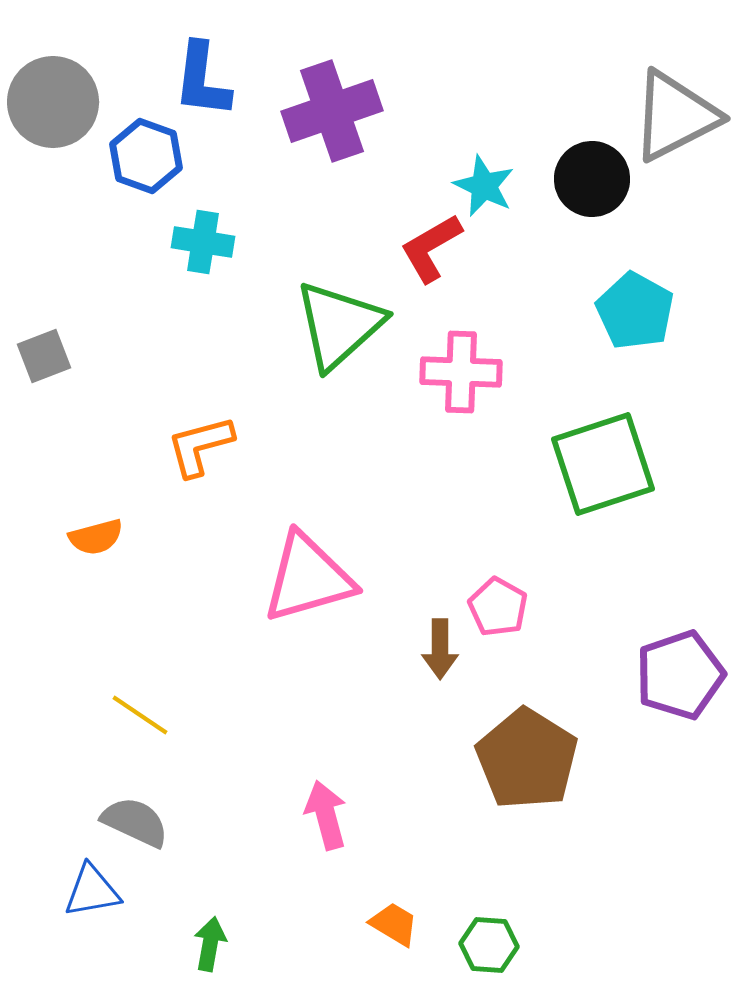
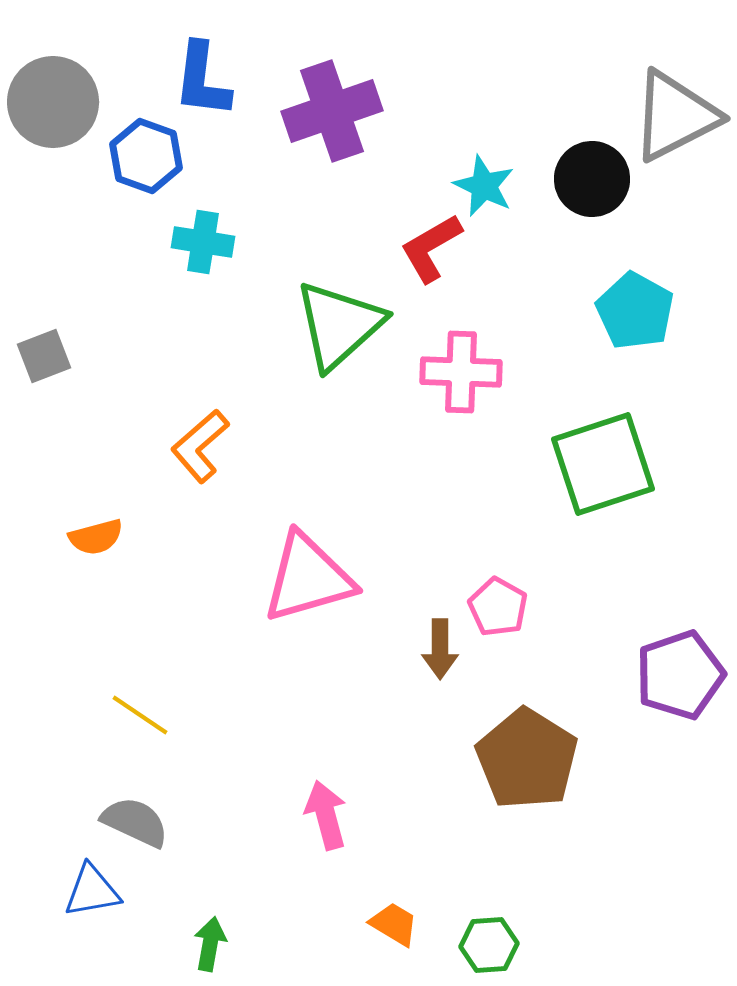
orange L-shape: rotated 26 degrees counterclockwise
green hexagon: rotated 8 degrees counterclockwise
